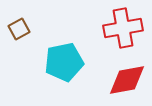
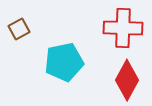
red cross: rotated 12 degrees clockwise
red diamond: rotated 51 degrees counterclockwise
